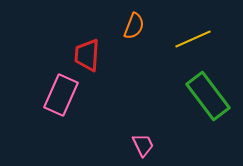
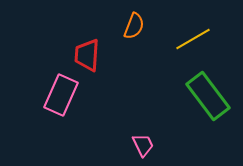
yellow line: rotated 6 degrees counterclockwise
